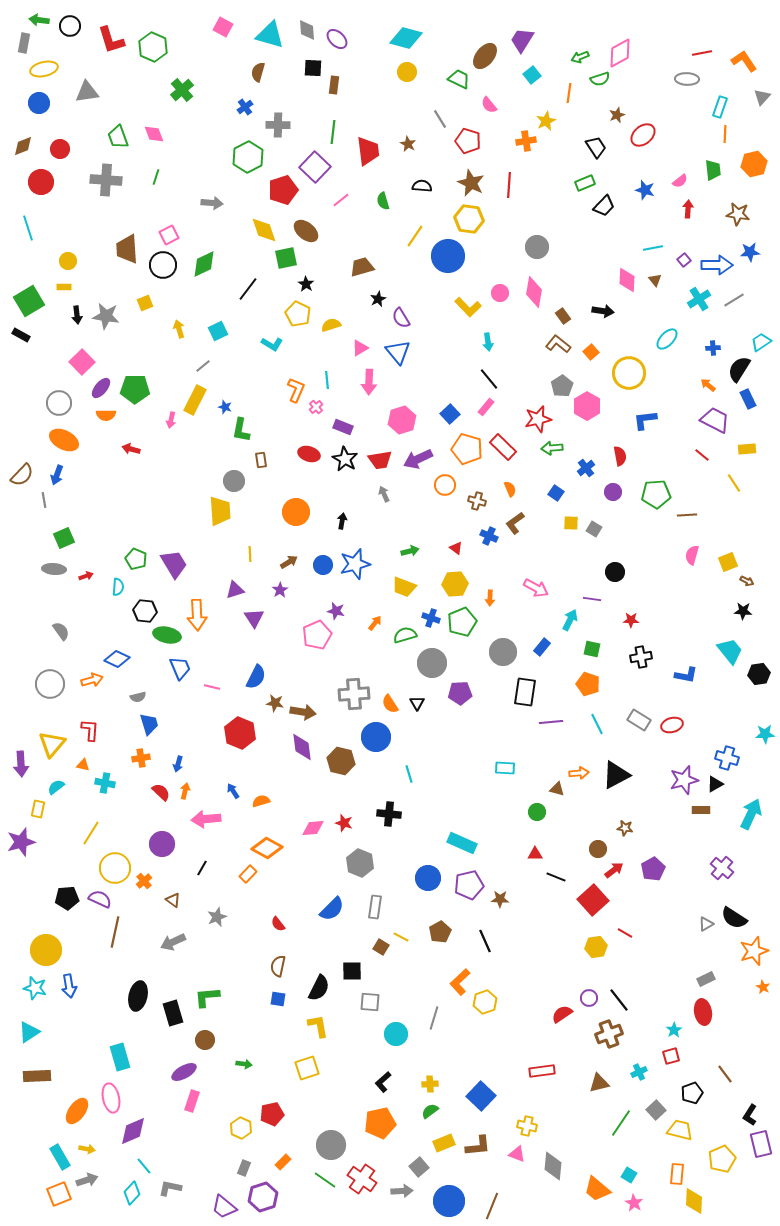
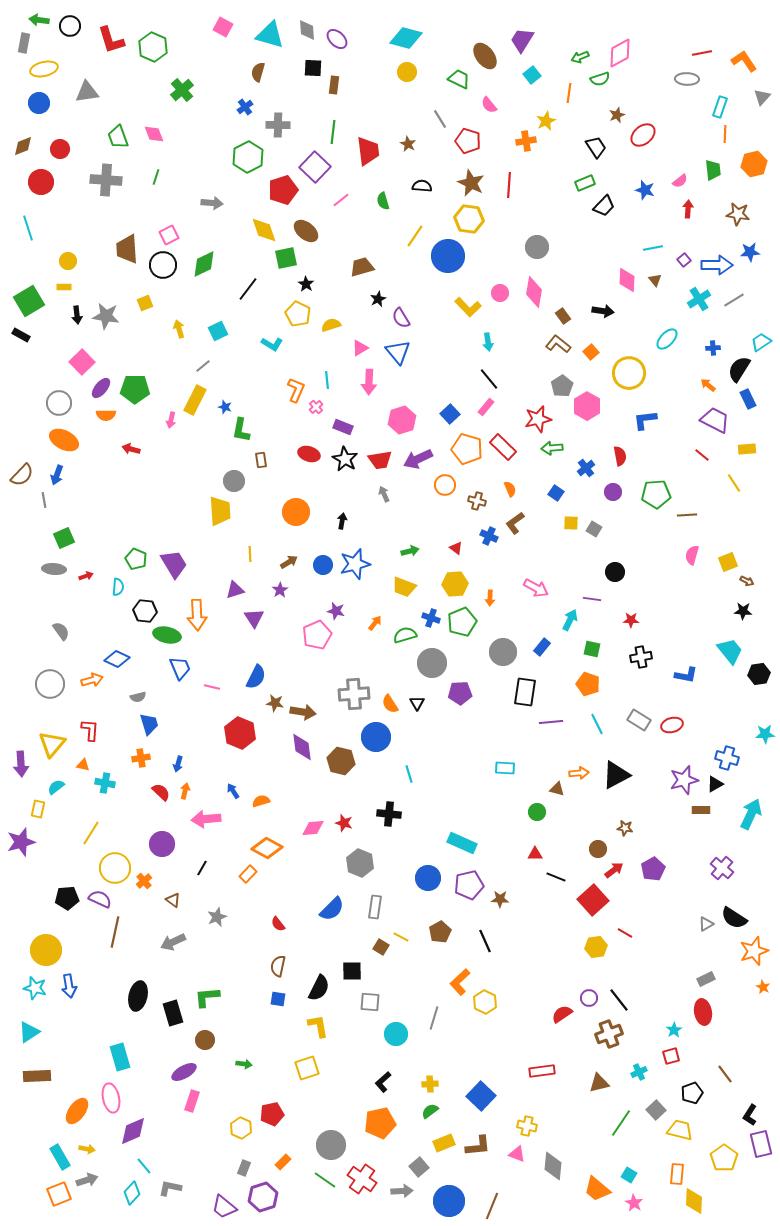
brown ellipse at (485, 56): rotated 76 degrees counterclockwise
yellow hexagon at (485, 1002): rotated 15 degrees counterclockwise
yellow pentagon at (722, 1159): moved 2 px right, 1 px up; rotated 12 degrees counterclockwise
